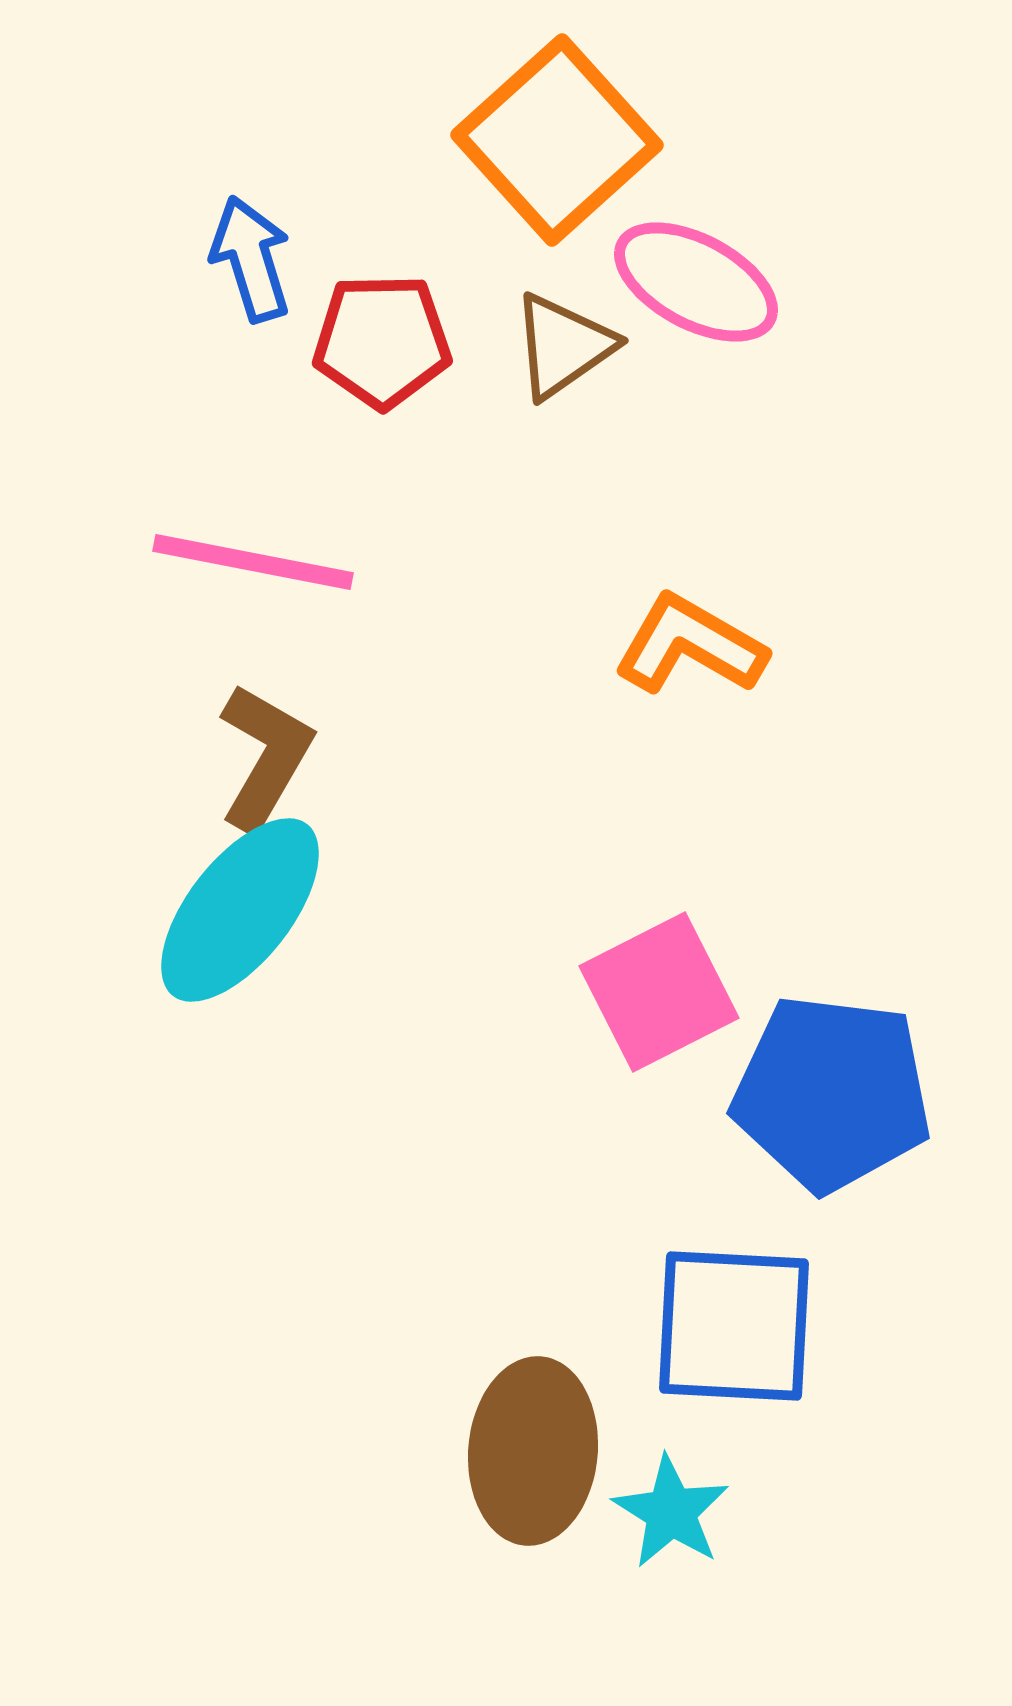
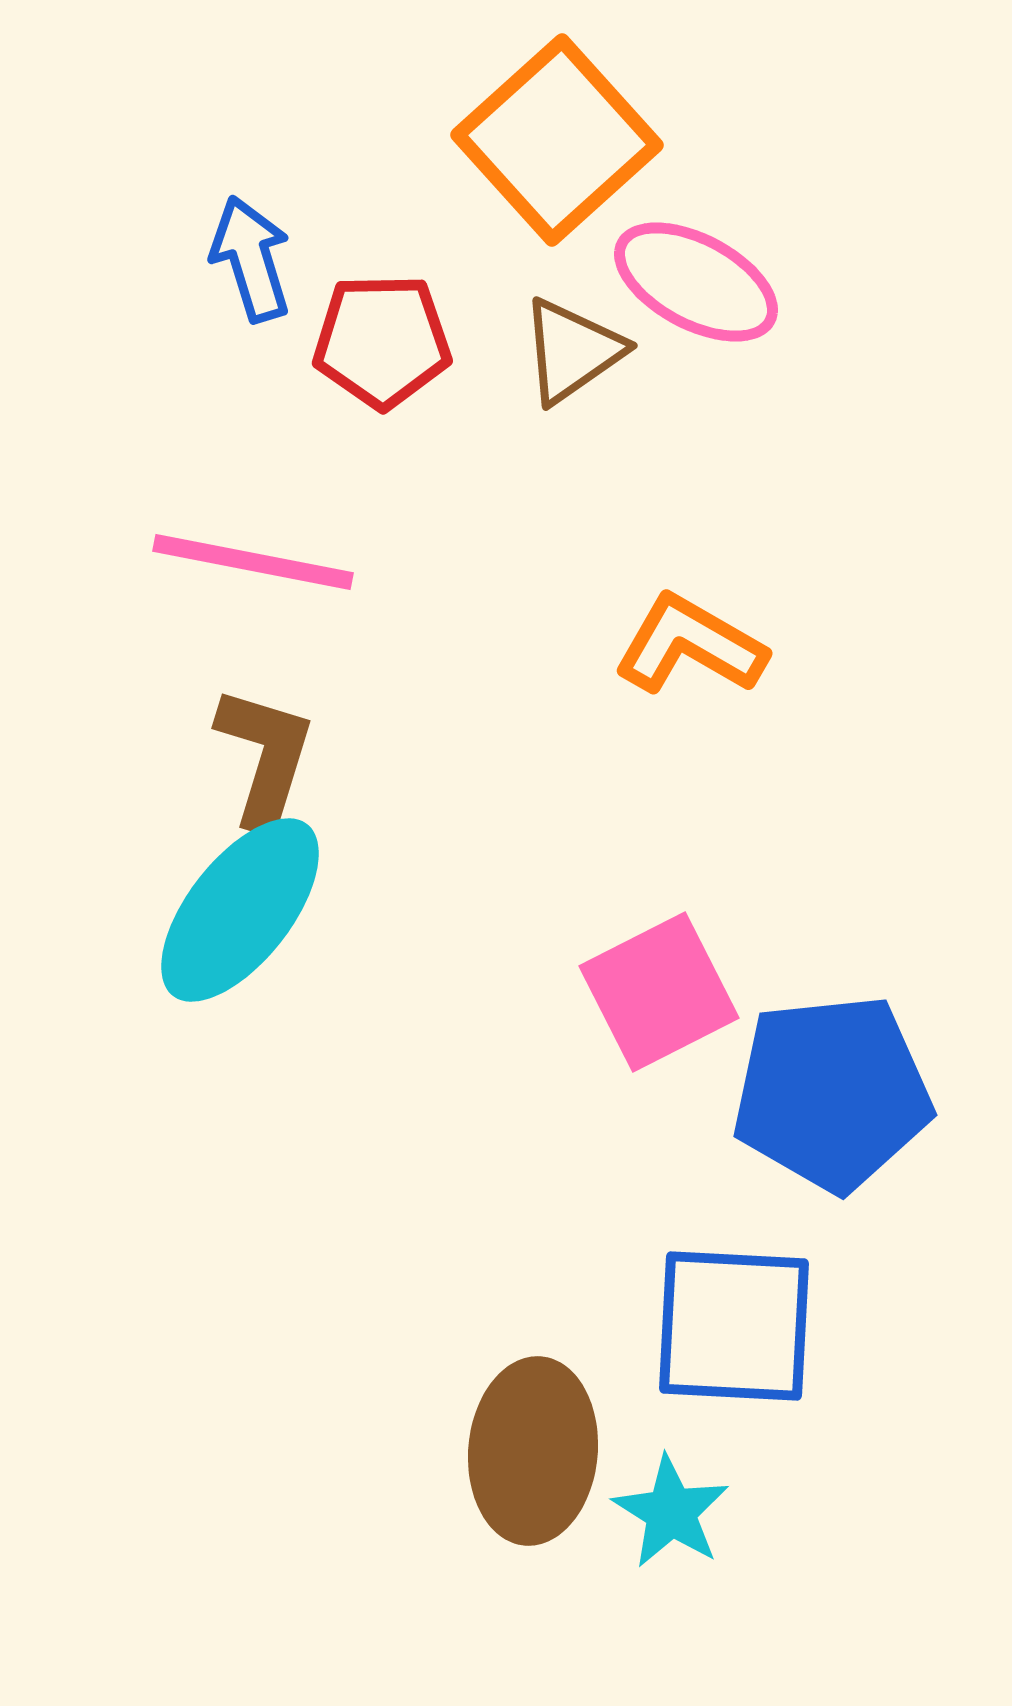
brown triangle: moved 9 px right, 5 px down
brown L-shape: rotated 13 degrees counterclockwise
blue pentagon: rotated 13 degrees counterclockwise
